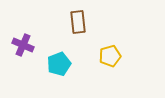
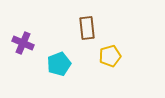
brown rectangle: moved 9 px right, 6 px down
purple cross: moved 2 px up
